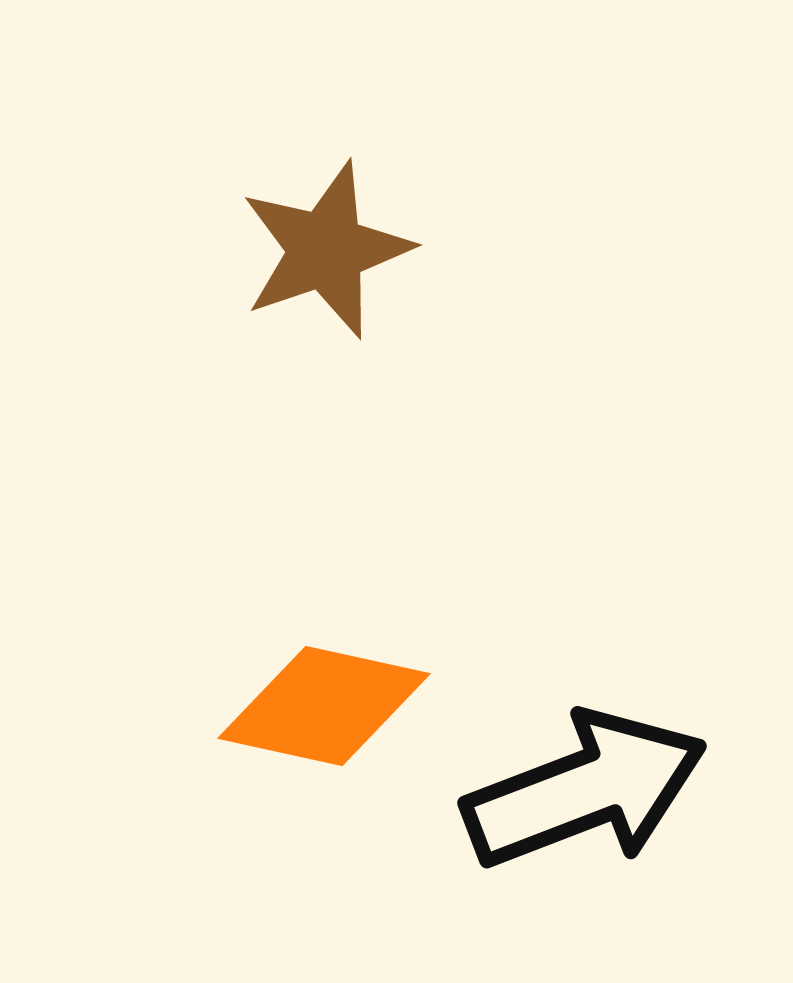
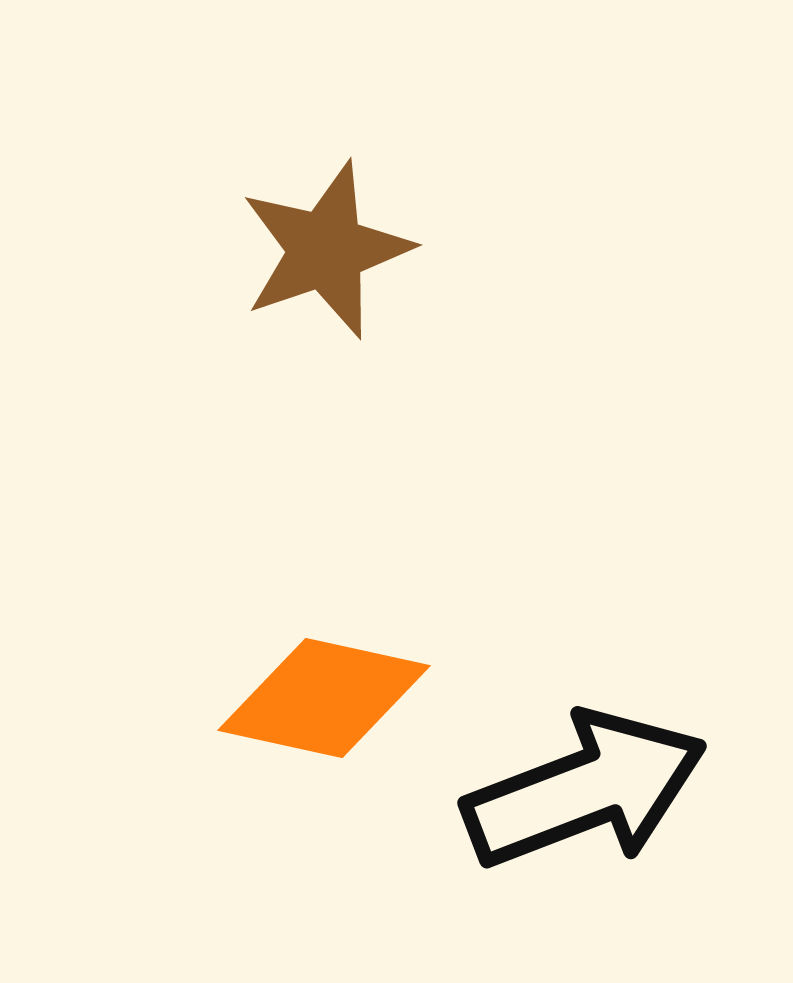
orange diamond: moved 8 px up
